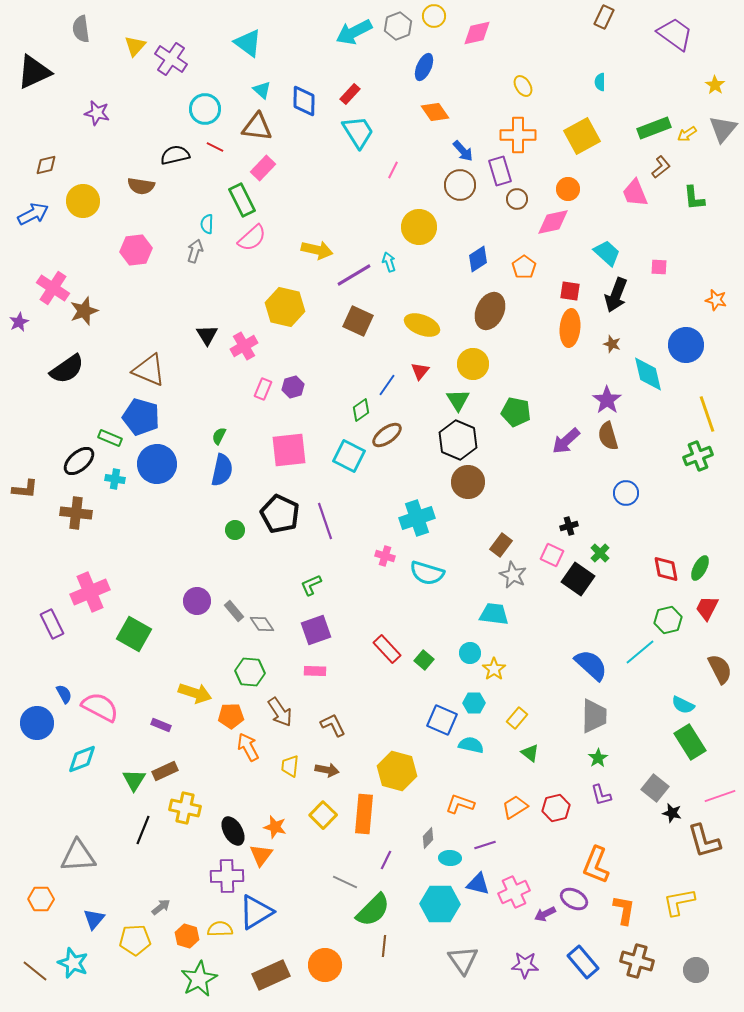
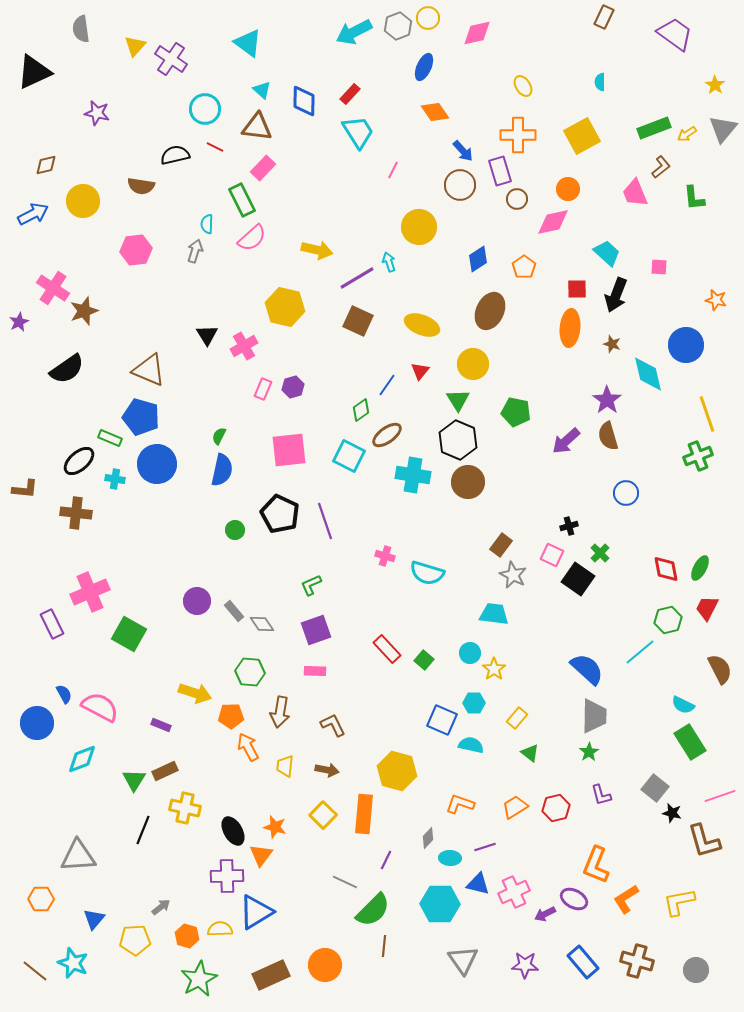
yellow circle at (434, 16): moved 6 px left, 2 px down
purple line at (354, 275): moved 3 px right, 3 px down
red square at (570, 291): moved 7 px right, 2 px up; rotated 10 degrees counterclockwise
cyan cross at (417, 518): moved 4 px left, 43 px up; rotated 28 degrees clockwise
green square at (134, 634): moved 5 px left
blue semicircle at (591, 665): moved 4 px left, 4 px down
brown arrow at (280, 712): rotated 44 degrees clockwise
green star at (598, 758): moved 9 px left, 6 px up
yellow trapezoid at (290, 766): moved 5 px left
purple line at (485, 845): moved 2 px down
orange L-shape at (624, 910): moved 2 px right, 11 px up; rotated 132 degrees counterclockwise
